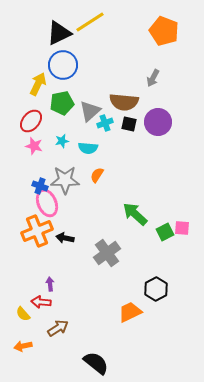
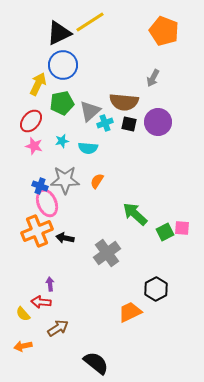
orange semicircle: moved 6 px down
